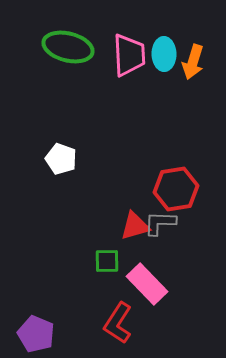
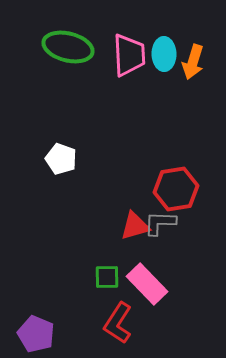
green square: moved 16 px down
